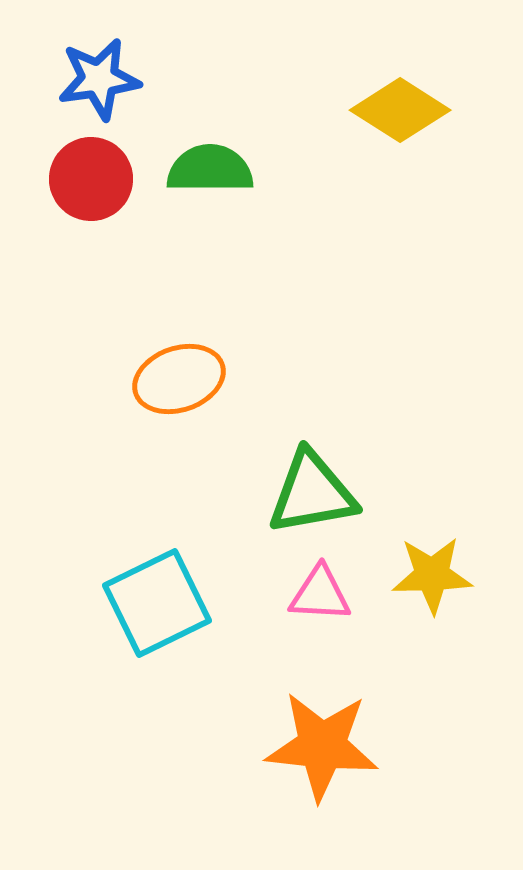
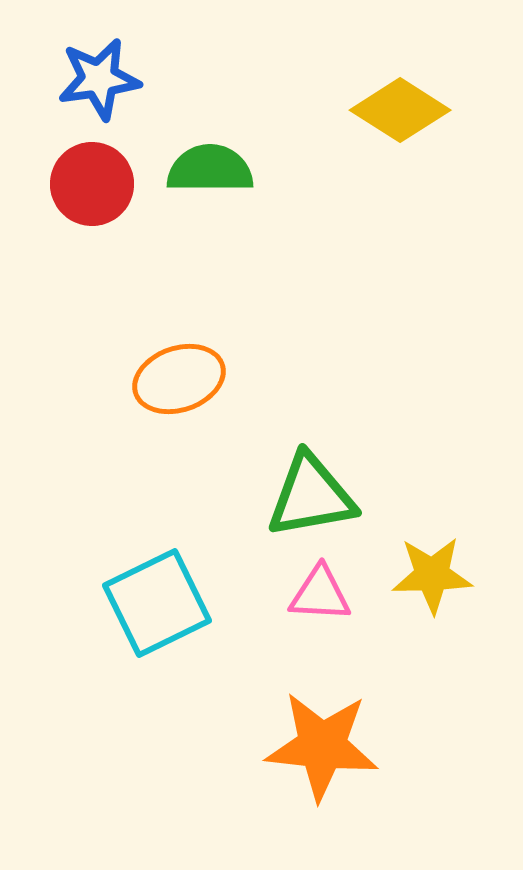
red circle: moved 1 px right, 5 px down
green triangle: moved 1 px left, 3 px down
